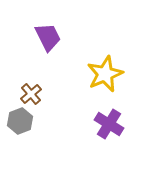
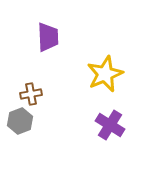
purple trapezoid: rotated 24 degrees clockwise
brown cross: rotated 30 degrees clockwise
purple cross: moved 1 px right, 1 px down
